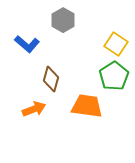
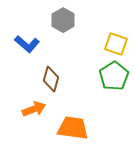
yellow square: rotated 15 degrees counterclockwise
orange trapezoid: moved 14 px left, 22 px down
